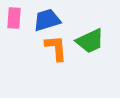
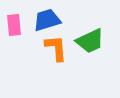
pink rectangle: moved 7 px down; rotated 10 degrees counterclockwise
